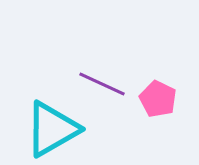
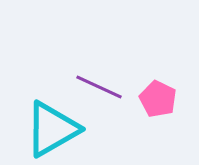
purple line: moved 3 px left, 3 px down
